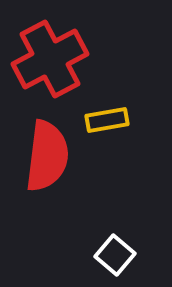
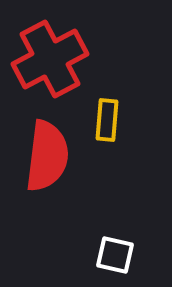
yellow rectangle: rotated 75 degrees counterclockwise
white square: rotated 27 degrees counterclockwise
